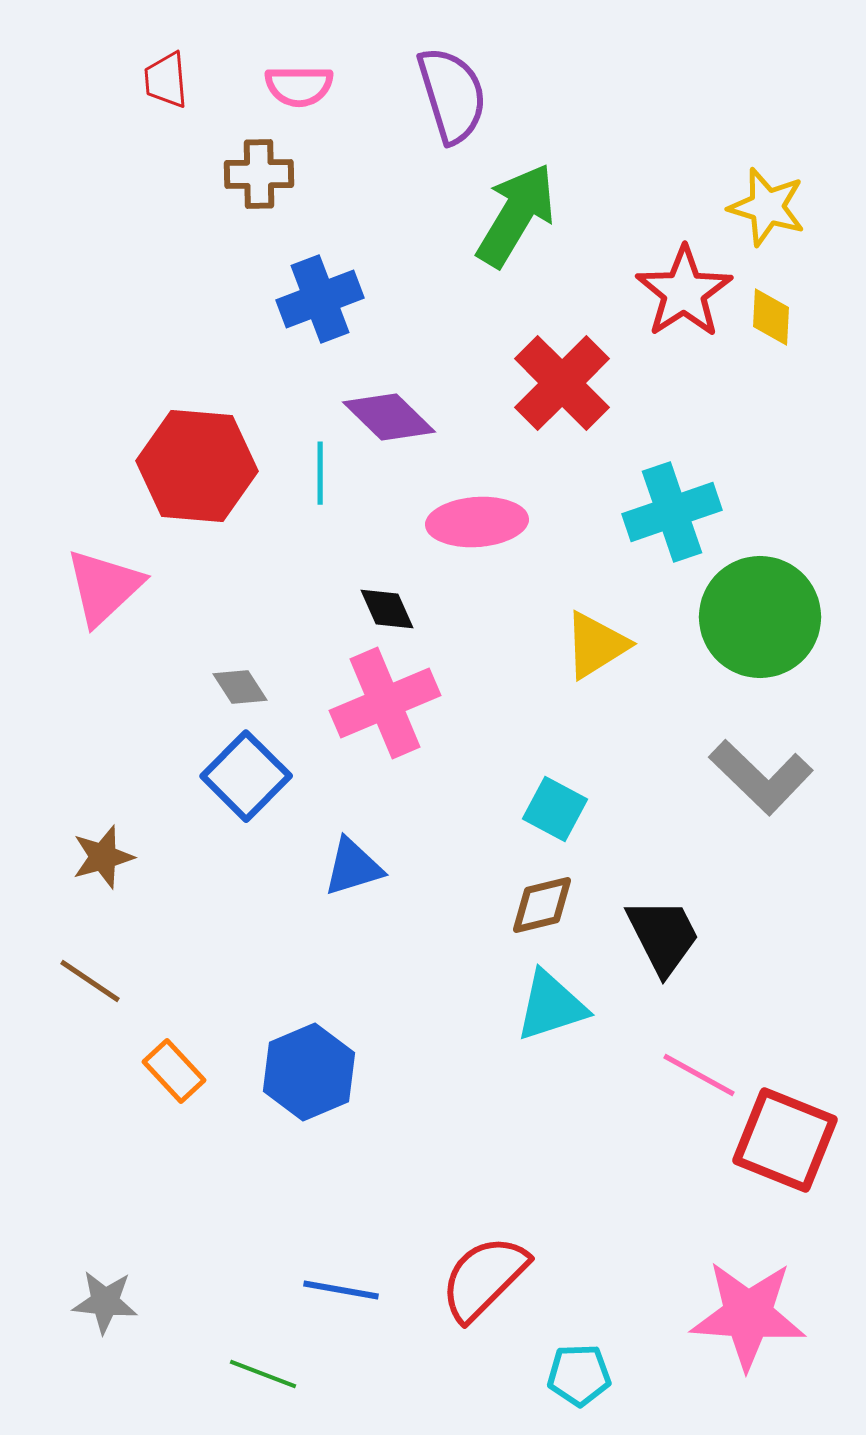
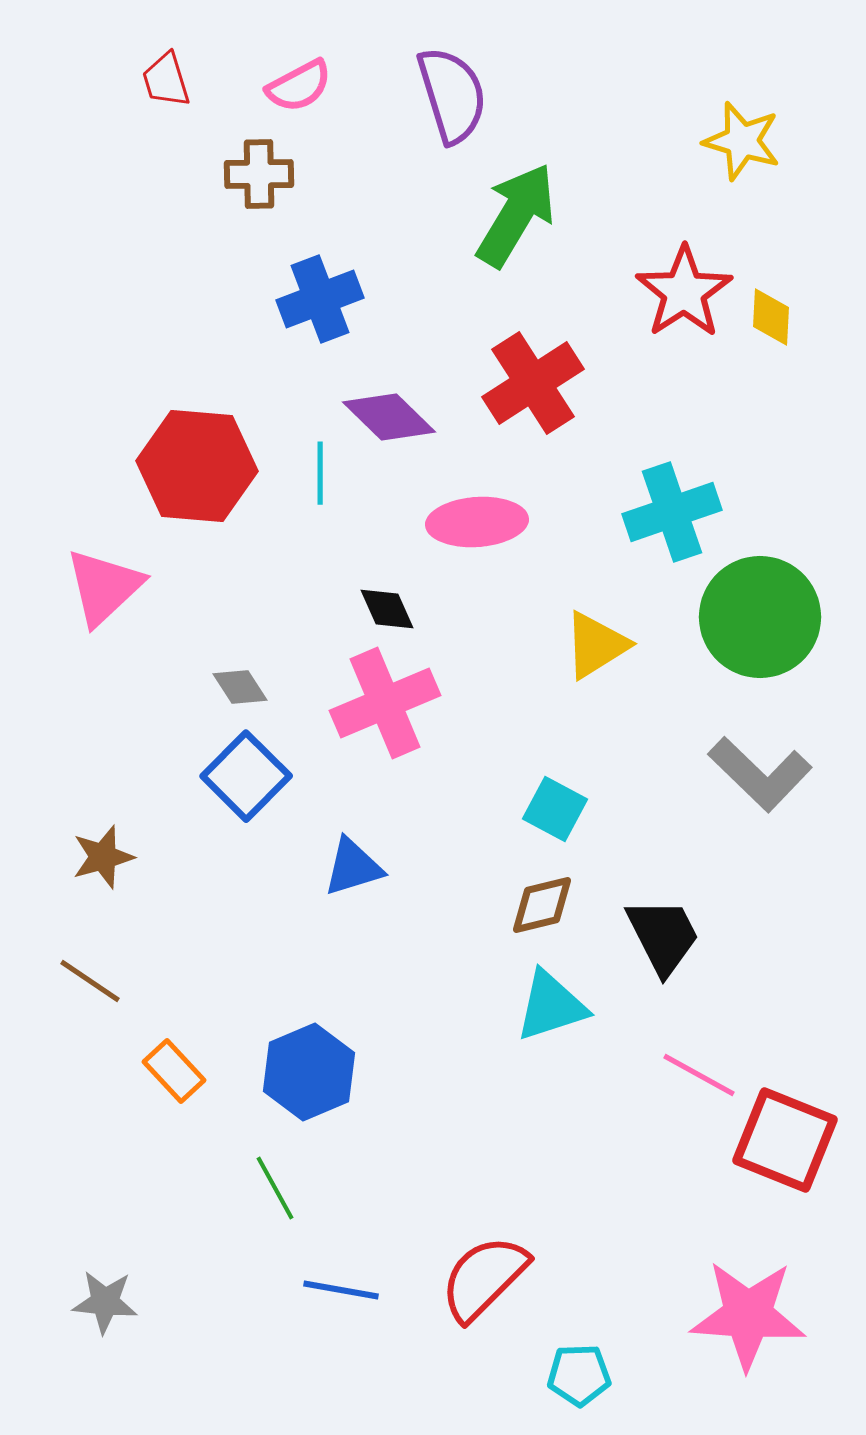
red trapezoid: rotated 12 degrees counterclockwise
pink semicircle: rotated 28 degrees counterclockwise
yellow star: moved 25 px left, 66 px up
red cross: moved 29 px left; rotated 12 degrees clockwise
gray L-shape: moved 1 px left, 3 px up
green line: moved 12 px right, 186 px up; rotated 40 degrees clockwise
